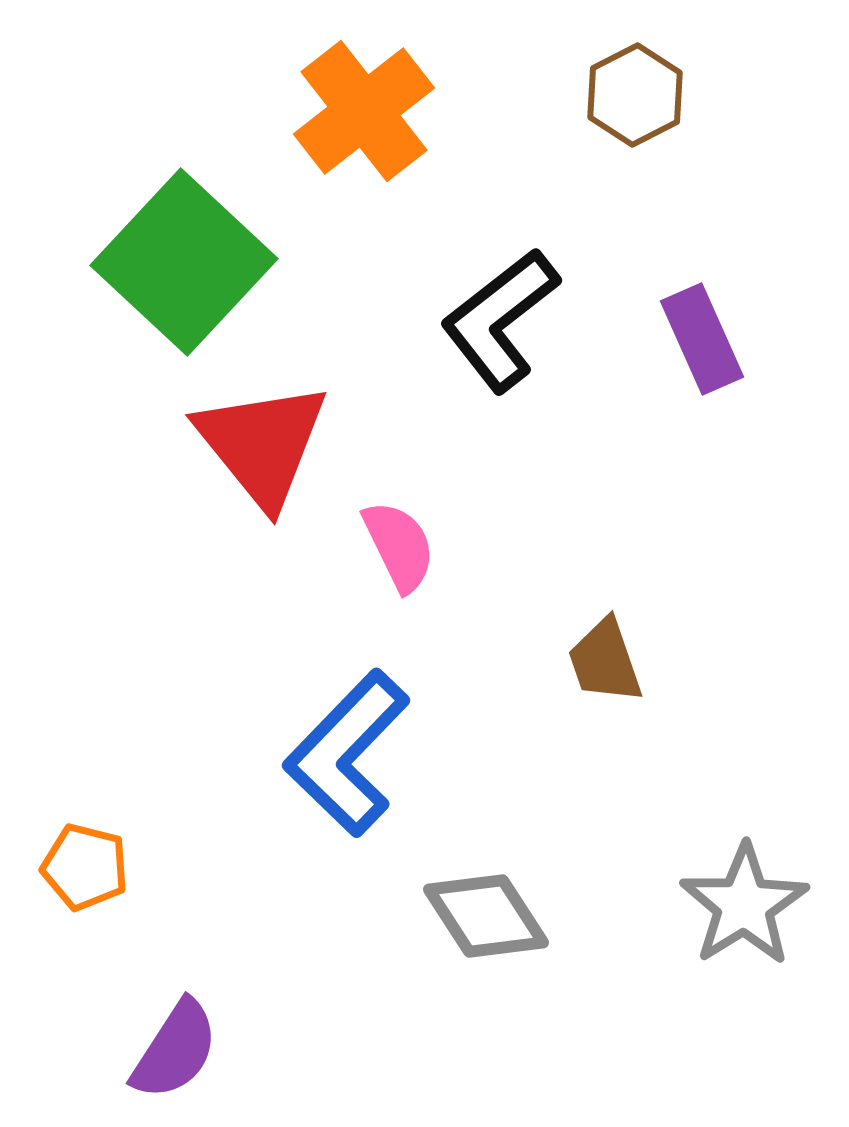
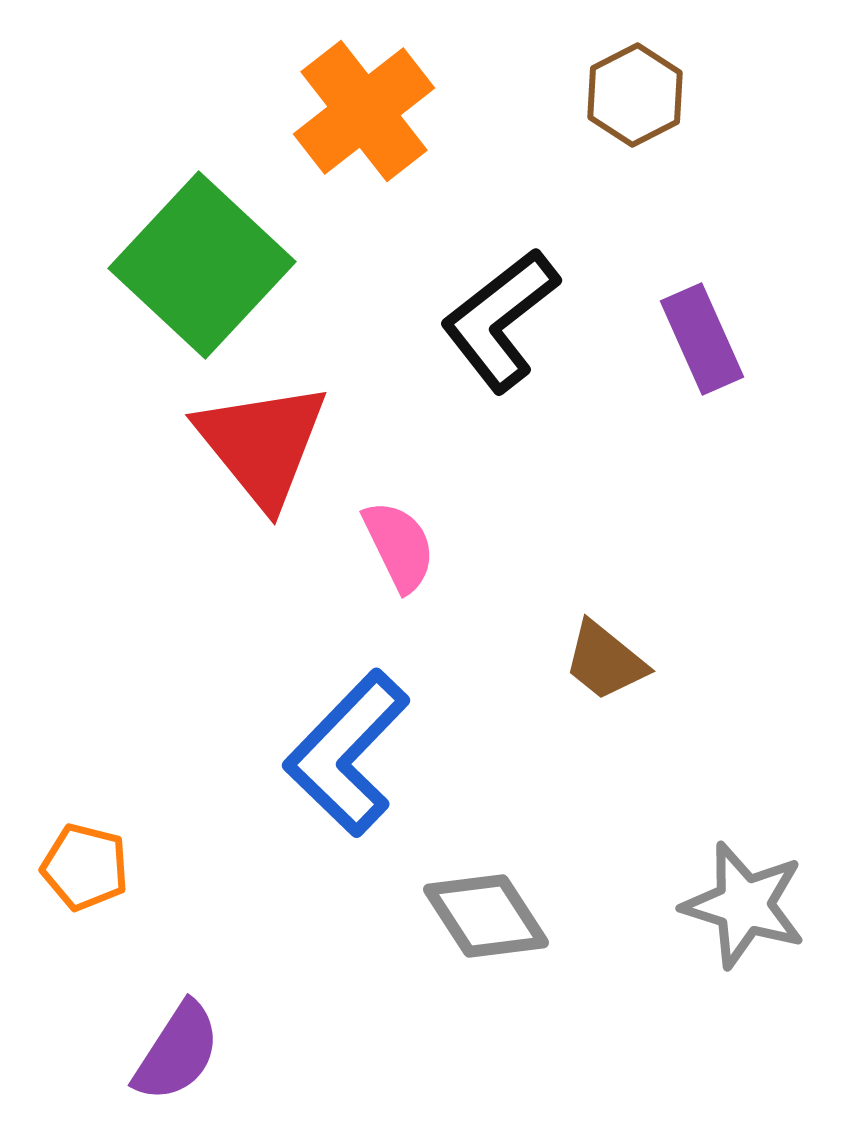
green square: moved 18 px right, 3 px down
brown trapezoid: rotated 32 degrees counterclockwise
gray star: rotated 23 degrees counterclockwise
purple semicircle: moved 2 px right, 2 px down
